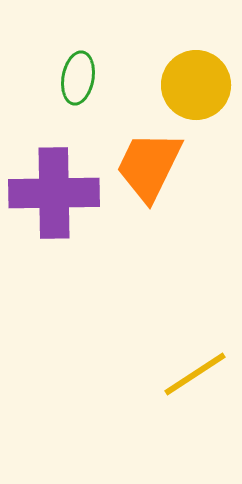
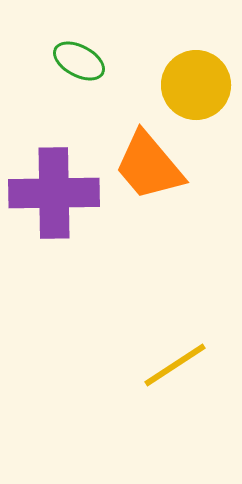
green ellipse: moved 1 px right, 17 px up; rotated 72 degrees counterclockwise
orange trapezoid: rotated 66 degrees counterclockwise
yellow line: moved 20 px left, 9 px up
